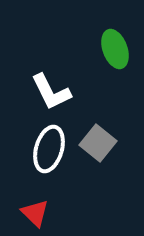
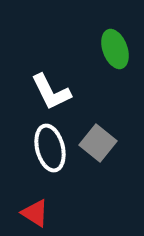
white ellipse: moved 1 px right, 1 px up; rotated 30 degrees counterclockwise
red triangle: rotated 12 degrees counterclockwise
